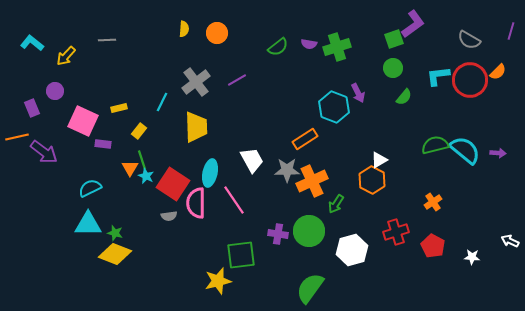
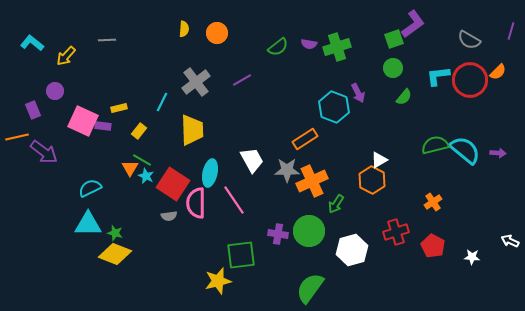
purple line at (237, 80): moved 5 px right
purple rectangle at (32, 108): moved 1 px right, 2 px down
yellow trapezoid at (196, 127): moved 4 px left, 3 px down
purple rectangle at (103, 144): moved 18 px up
green line at (142, 160): rotated 42 degrees counterclockwise
